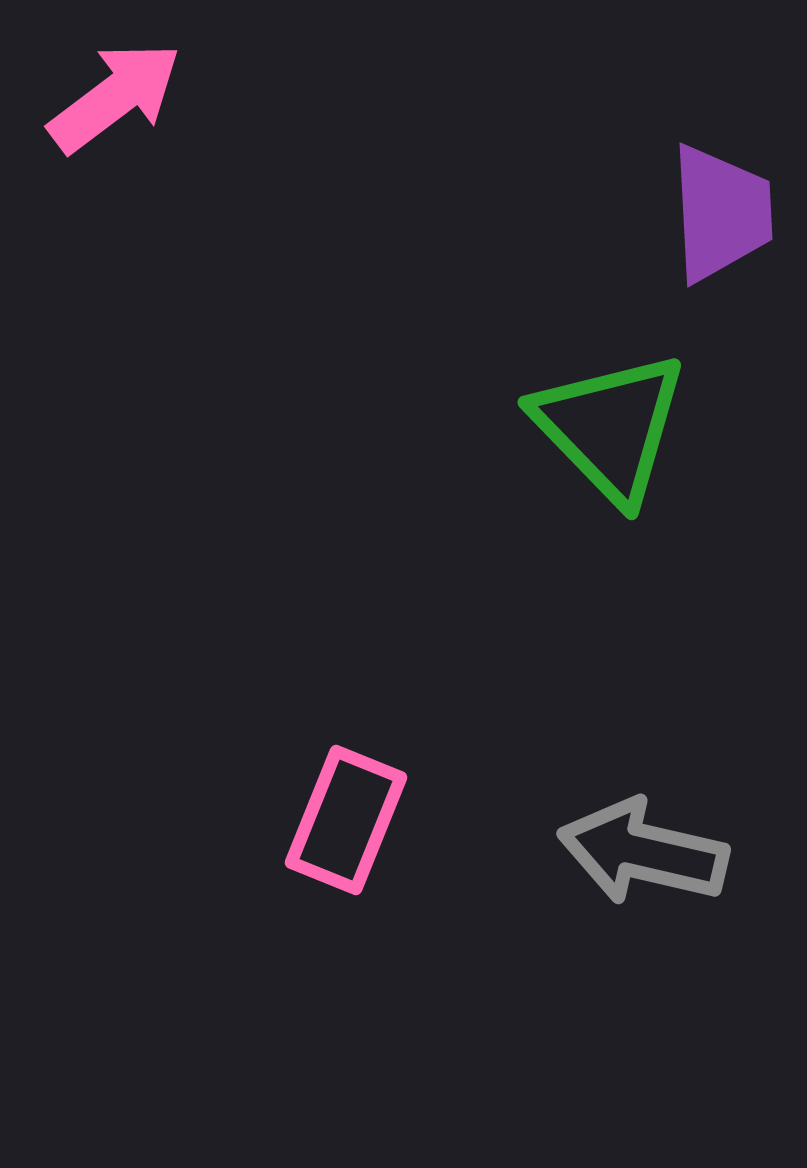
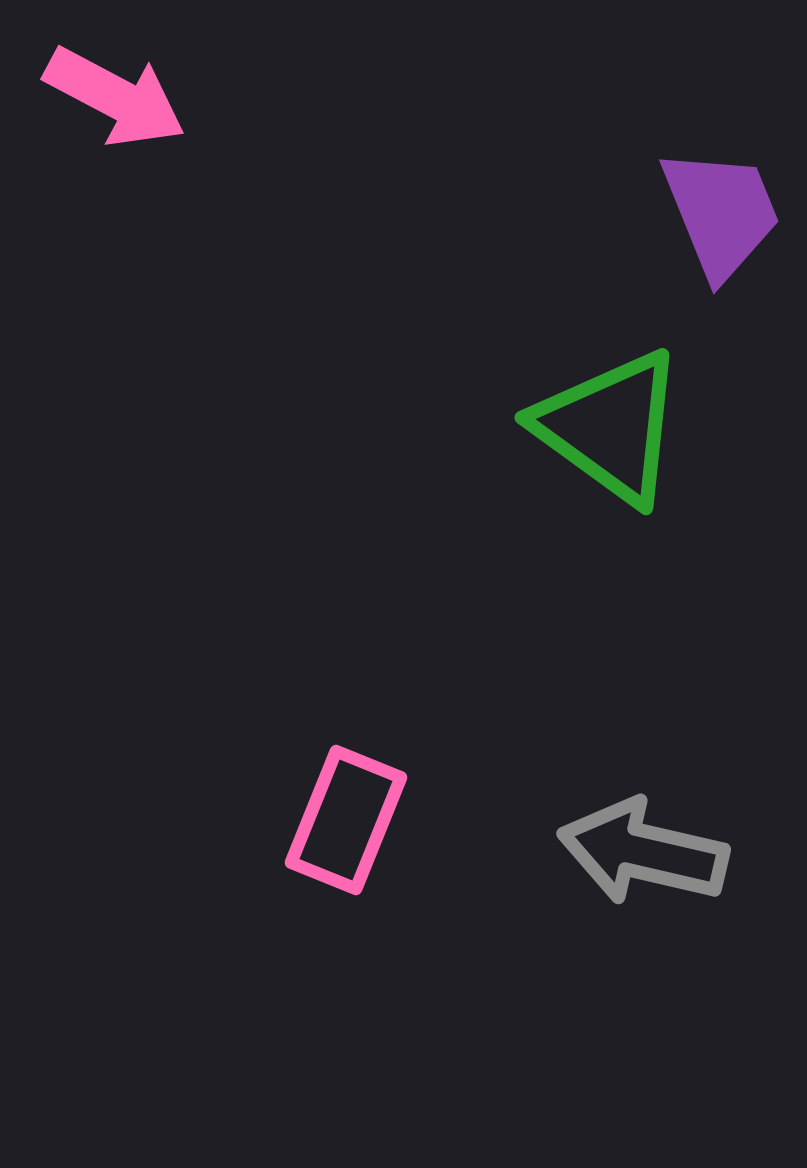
pink arrow: rotated 65 degrees clockwise
purple trapezoid: rotated 19 degrees counterclockwise
green triangle: rotated 10 degrees counterclockwise
